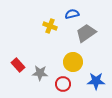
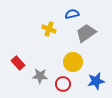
yellow cross: moved 1 px left, 3 px down
red rectangle: moved 2 px up
gray star: moved 3 px down
blue star: rotated 12 degrees counterclockwise
